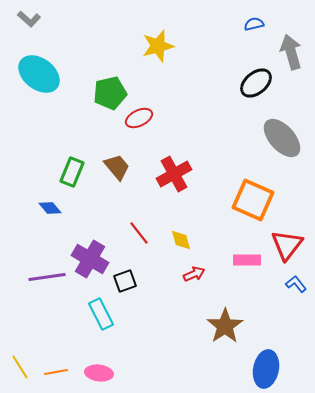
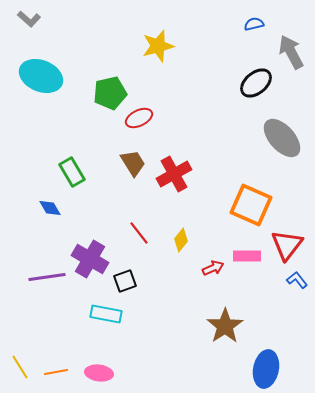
gray arrow: rotated 12 degrees counterclockwise
cyan ellipse: moved 2 px right, 2 px down; rotated 15 degrees counterclockwise
brown trapezoid: moved 16 px right, 4 px up; rotated 8 degrees clockwise
green rectangle: rotated 52 degrees counterclockwise
orange square: moved 2 px left, 5 px down
blue diamond: rotated 10 degrees clockwise
yellow diamond: rotated 55 degrees clockwise
pink rectangle: moved 4 px up
red arrow: moved 19 px right, 6 px up
blue L-shape: moved 1 px right, 4 px up
cyan rectangle: moved 5 px right; rotated 52 degrees counterclockwise
